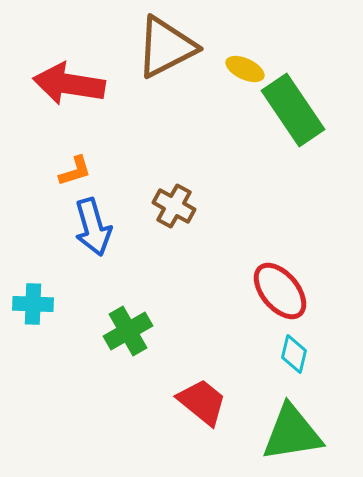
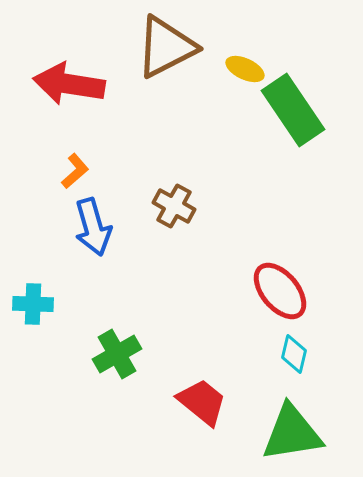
orange L-shape: rotated 24 degrees counterclockwise
green cross: moved 11 px left, 23 px down
